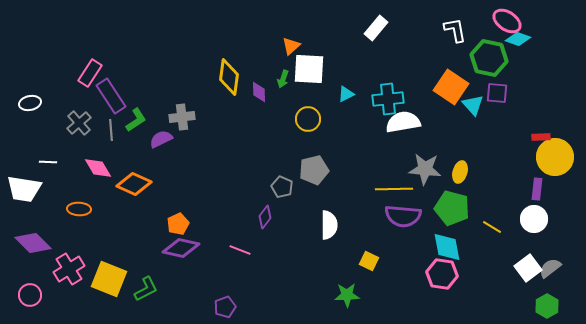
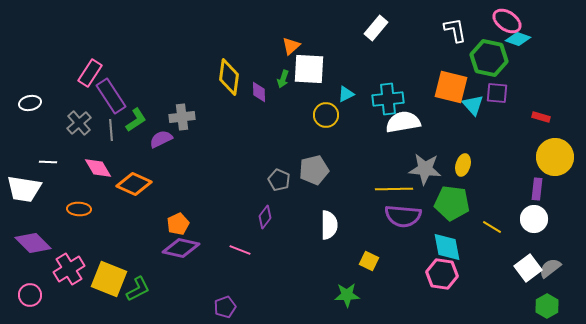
orange square at (451, 87): rotated 20 degrees counterclockwise
yellow circle at (308, 119): moved 18 px right, 4 px up
red rectangle at (541, 137): moved 20 px up; rotated 18 degrees clockwise
yellow ellipse at (460, 172): moved 3 px right, 7 px up
gray pentagon at (282, 187): moved 3 px left, 7 px up
green pentagon at (452, 208): moved 5 px up; rotated 8 degrees counterclockwise
green L-shape at (146, 289): moved 8 px left
